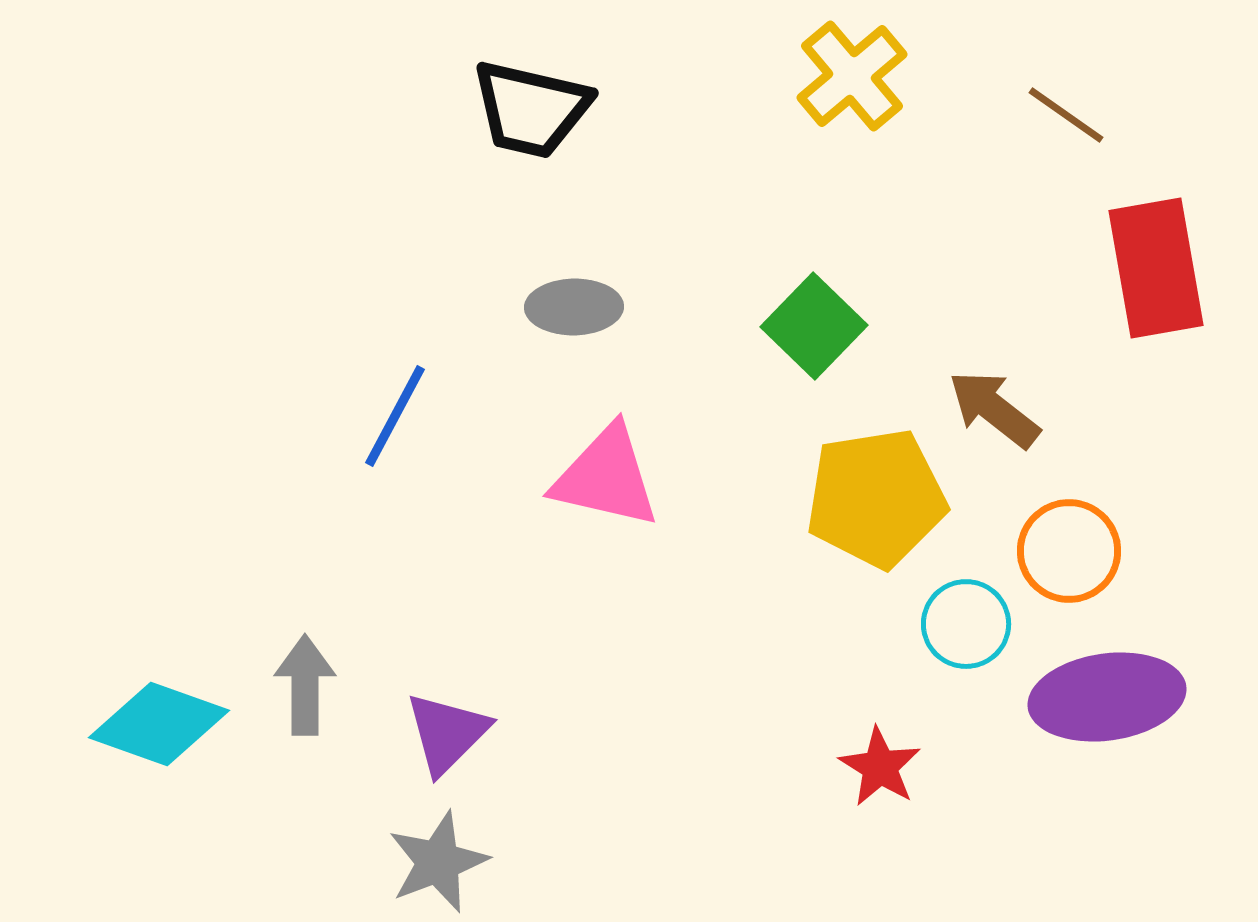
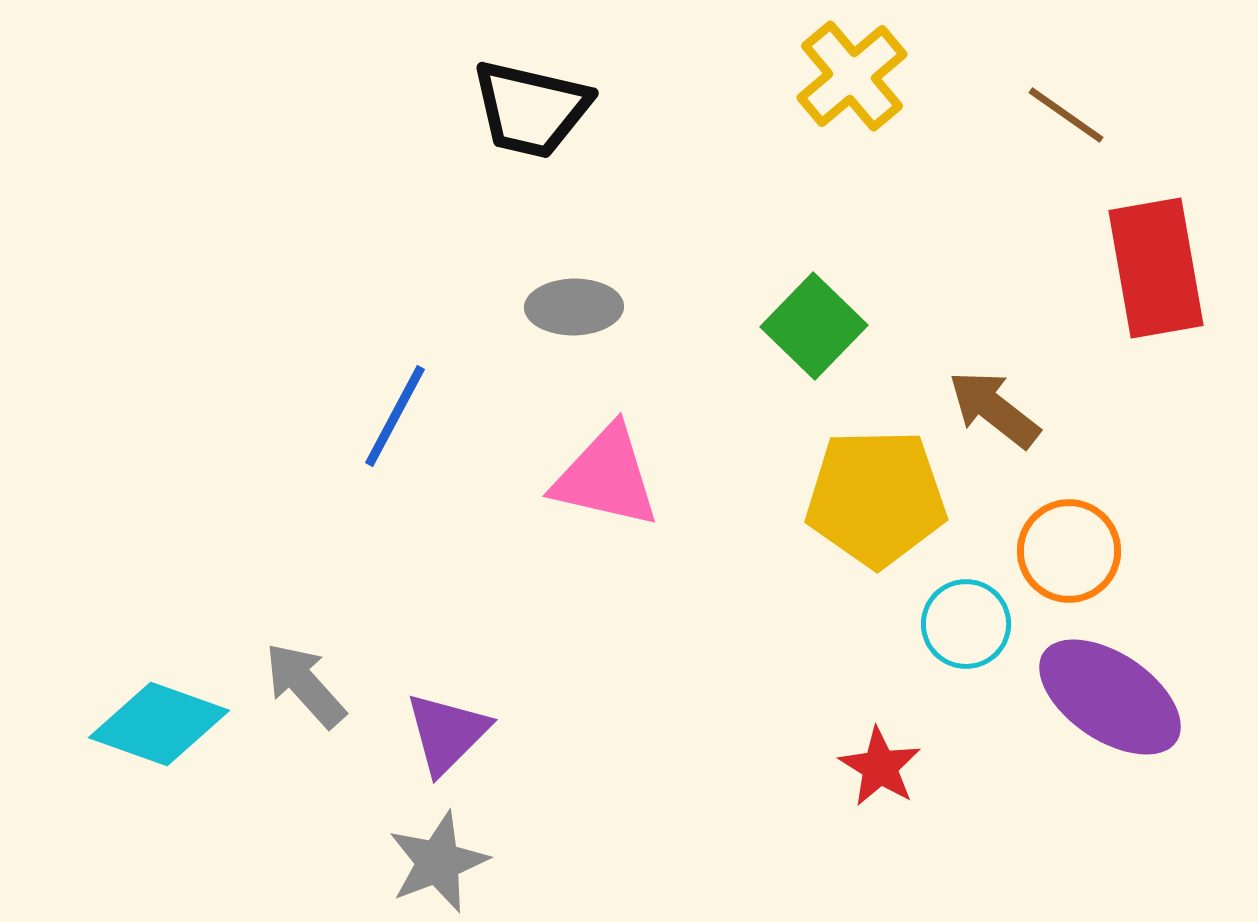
yellow pentagon: rotated 8 degrees clockwise
gray arrow: rotated 42 degrees counterclockwise
purple ellipse: moved 3 px right; rotated 42 degrees clockwise
